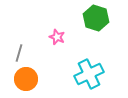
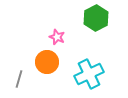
green hexagon: rotated 15 degrees clockwise
gray line: moved 26 px down
orange circle: moved 21 px right, 17 px up
